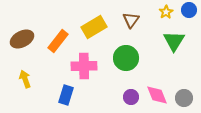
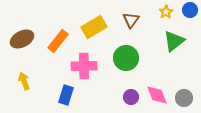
blue circle: moved 1 px right
green triangle: rotated 20 degrees clockwise
yellow arrow: moved 1 px left, 2 px down
